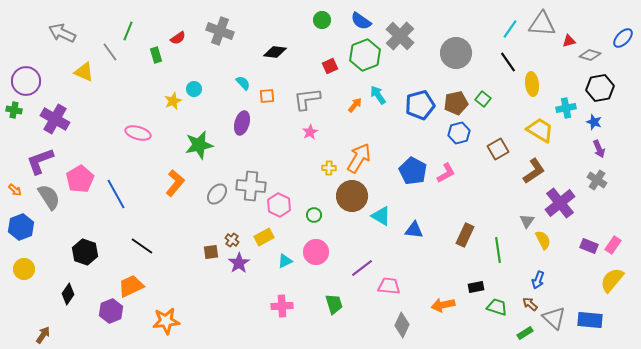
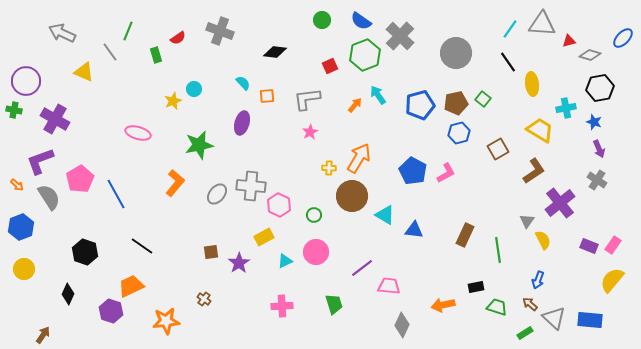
orange arrow at (15, 190): moved 2 px right, 5 px up
cyan triangle at (381, 216): moved 4 px right, 1 px up
brown cross at (232, 240): moved 28 px left, 59 px down
black diamond at (68, 294): rotated 10 degrees counterclockwise
purple hexagon at (111, 311): rotated 20 degrees counterclockwise
